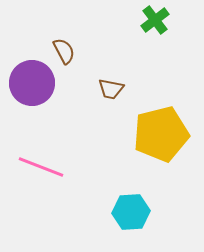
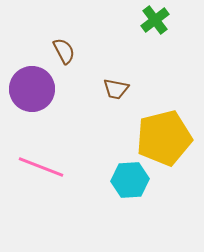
purple circle: moved 6 px down
brown trapezoid: moved 5 px right
yellow pentagon: moved 3 px right, 4 px down
cyan hexagon: moved 1 px left, 32 px up
